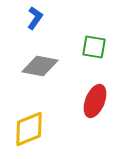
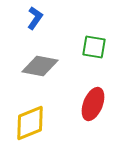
red ellipse: moved 2 px left, 3 px down
yellow diamond: moved 1 px right, 6 px up
